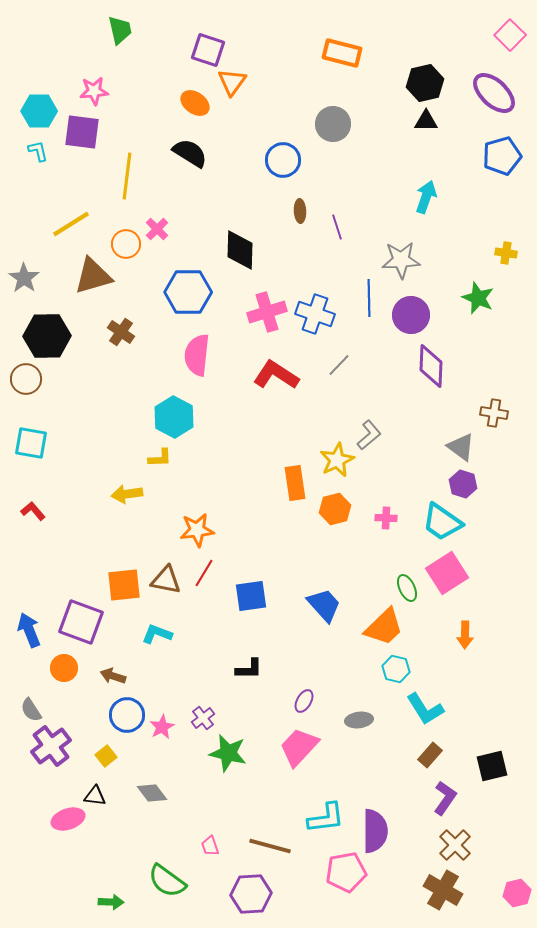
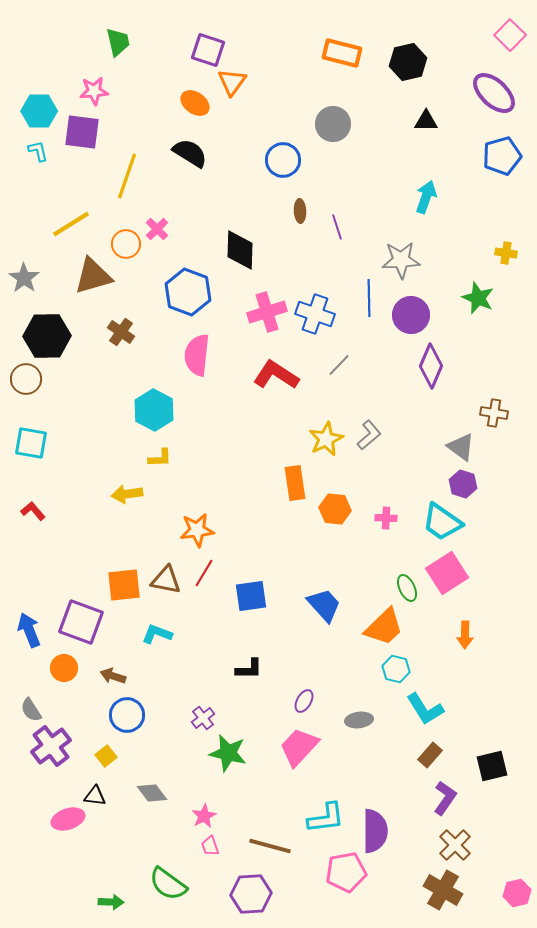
green trapezoid at (120, 30): moved 2 px left, 12 px down
black hexagon at (425, 83): moved 17 px left, 21 px up
yellow line at (127, 176): rotated 12 degrees clockwise
blue hexagon at (188, 292): rotated 21 degrees clockwise
purple diamond at (431, 366): rotated 21 degrees clockwise
cyan hexagon at (174, 417): moved 20 px left, 7 px up
yellow star at (337, 460): moved 11 px left, 21 px up
orange hexagon at (335, 509): rotated 20 degrees clockwise
pink star at (162, 727): moved 42 px right, 89 px down
green semicircle at (167, 881): moved 1 px right, 3 px down
